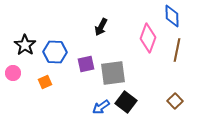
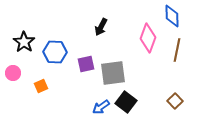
black star: moved 1 px left, 3 px up
orange square: moved 4 px left, 4 px down
